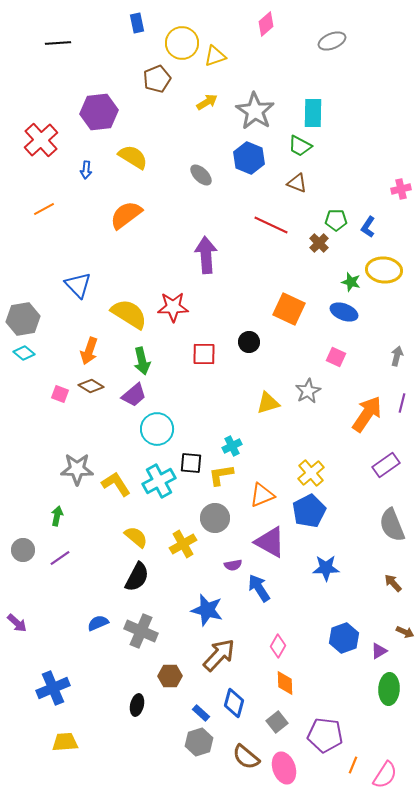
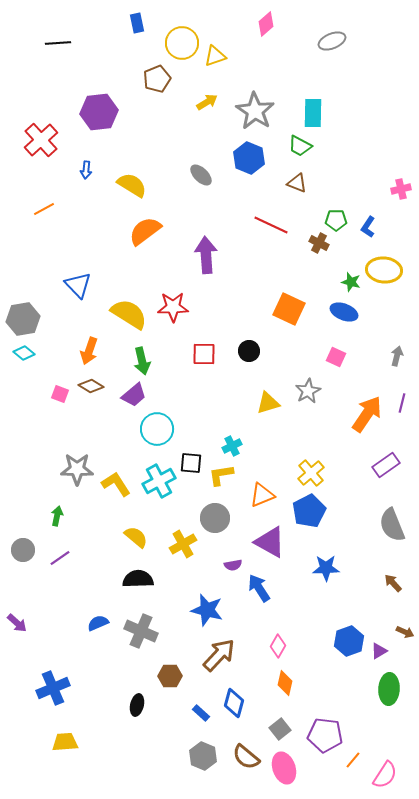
yellow semicircle at (133, 157): moved 1 px left, 28 px down
orange semicircle at (126, 215): moved 19 px right, 16 px down
brown cross at (319, 243): rotated 18 degrees counterclockwise
black circle at (249, 342): moved 9 px down
black semicircle at (137, 577): moved 1 px right, 2 px down; rotated 120 degrees counterclockwise
blue hexagon at (344, 638): moved 5 px right, 3 px down
orange diamond at (285, 683): rotated 15 degrees clockwise
gray square at (277, 722): moved 3 px right, 7 px down
gray hexagon at (199, 742): moved 4 px right, 14 px down; rotated 20 degrees counterclockwise
orange line at (353, 765): moved 5 px up; rotated 18 degrees clockwise
